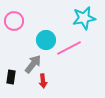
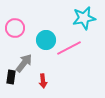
pink circle: moved 1 px right, 7 px down
gray arrow: moved 9 px left, 1 px up
